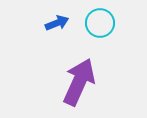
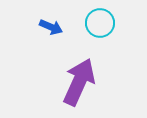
blue arrow: moved 6 px left, 4 px down; rotated 45 degrees clockwise
